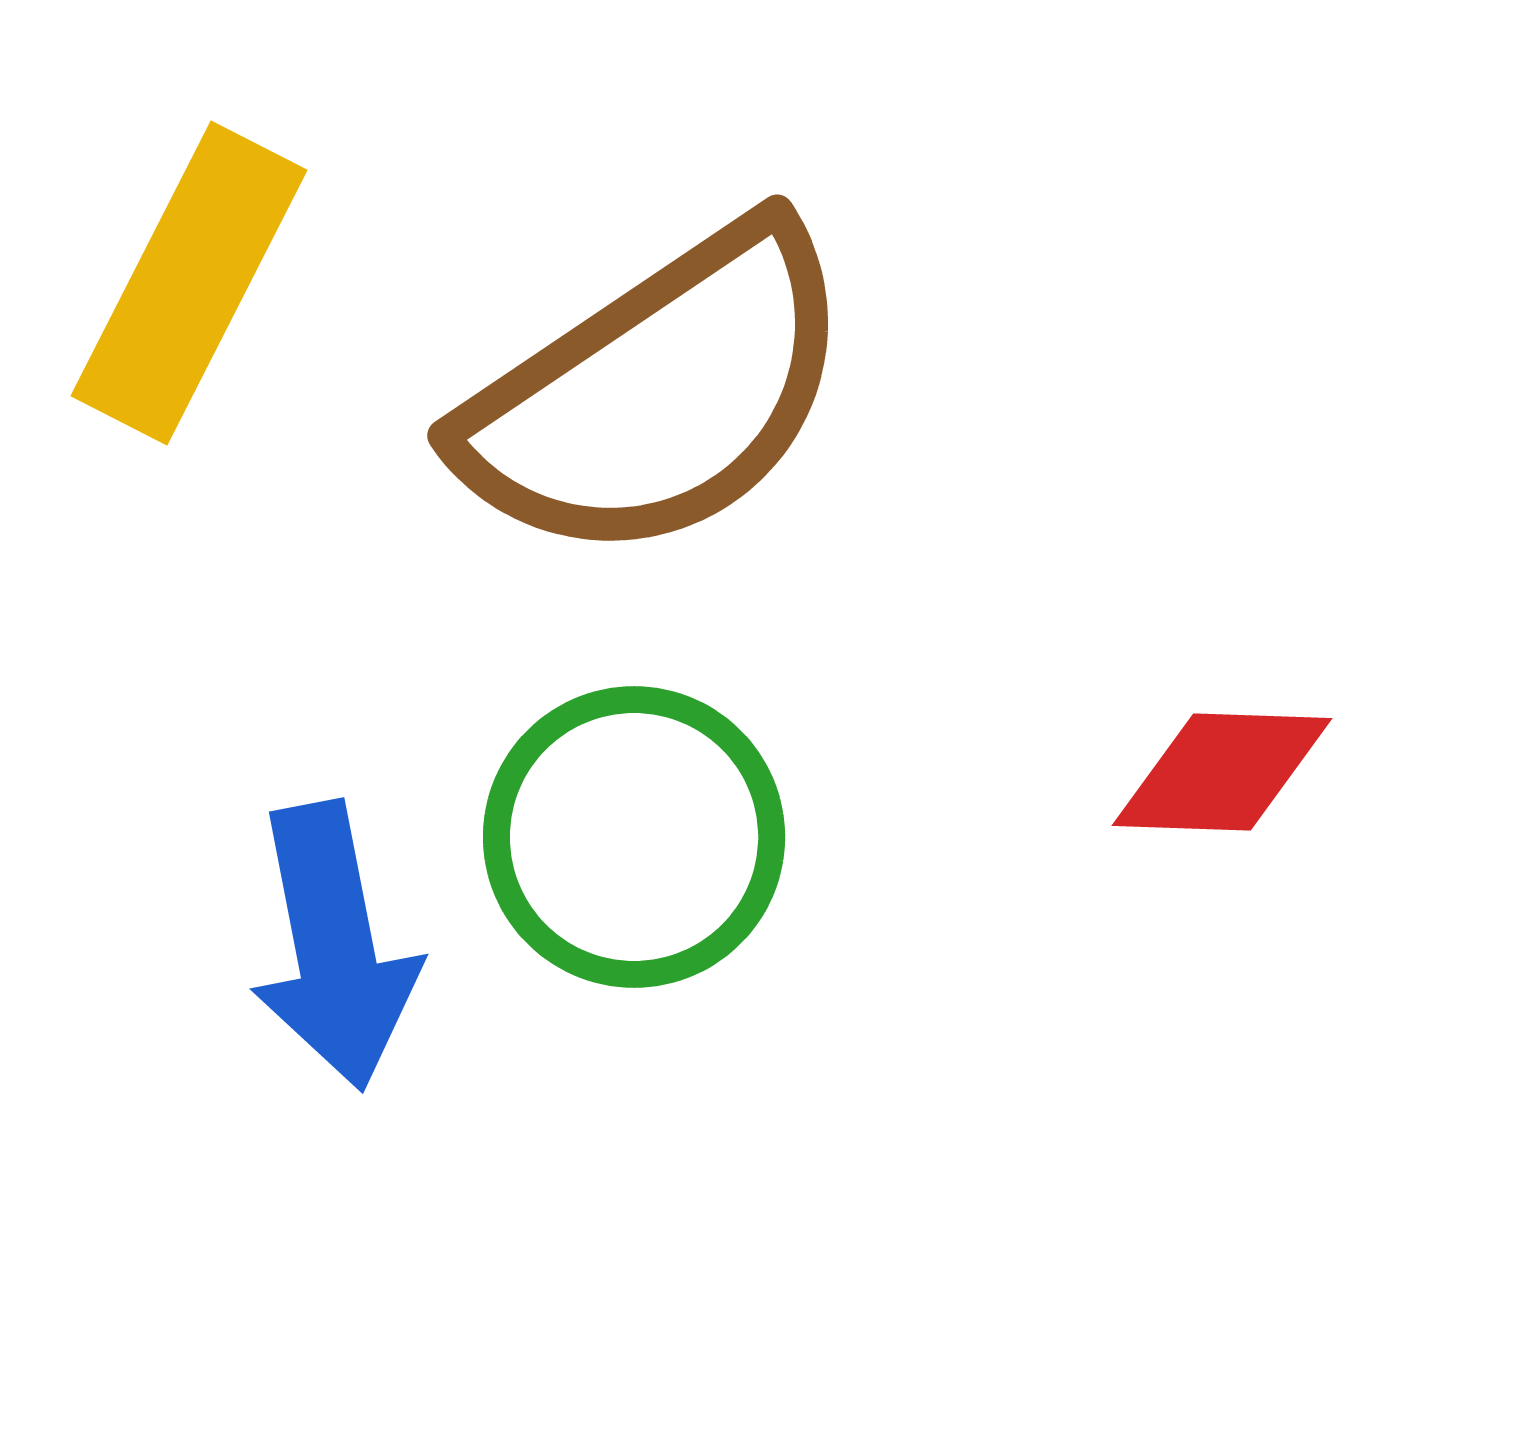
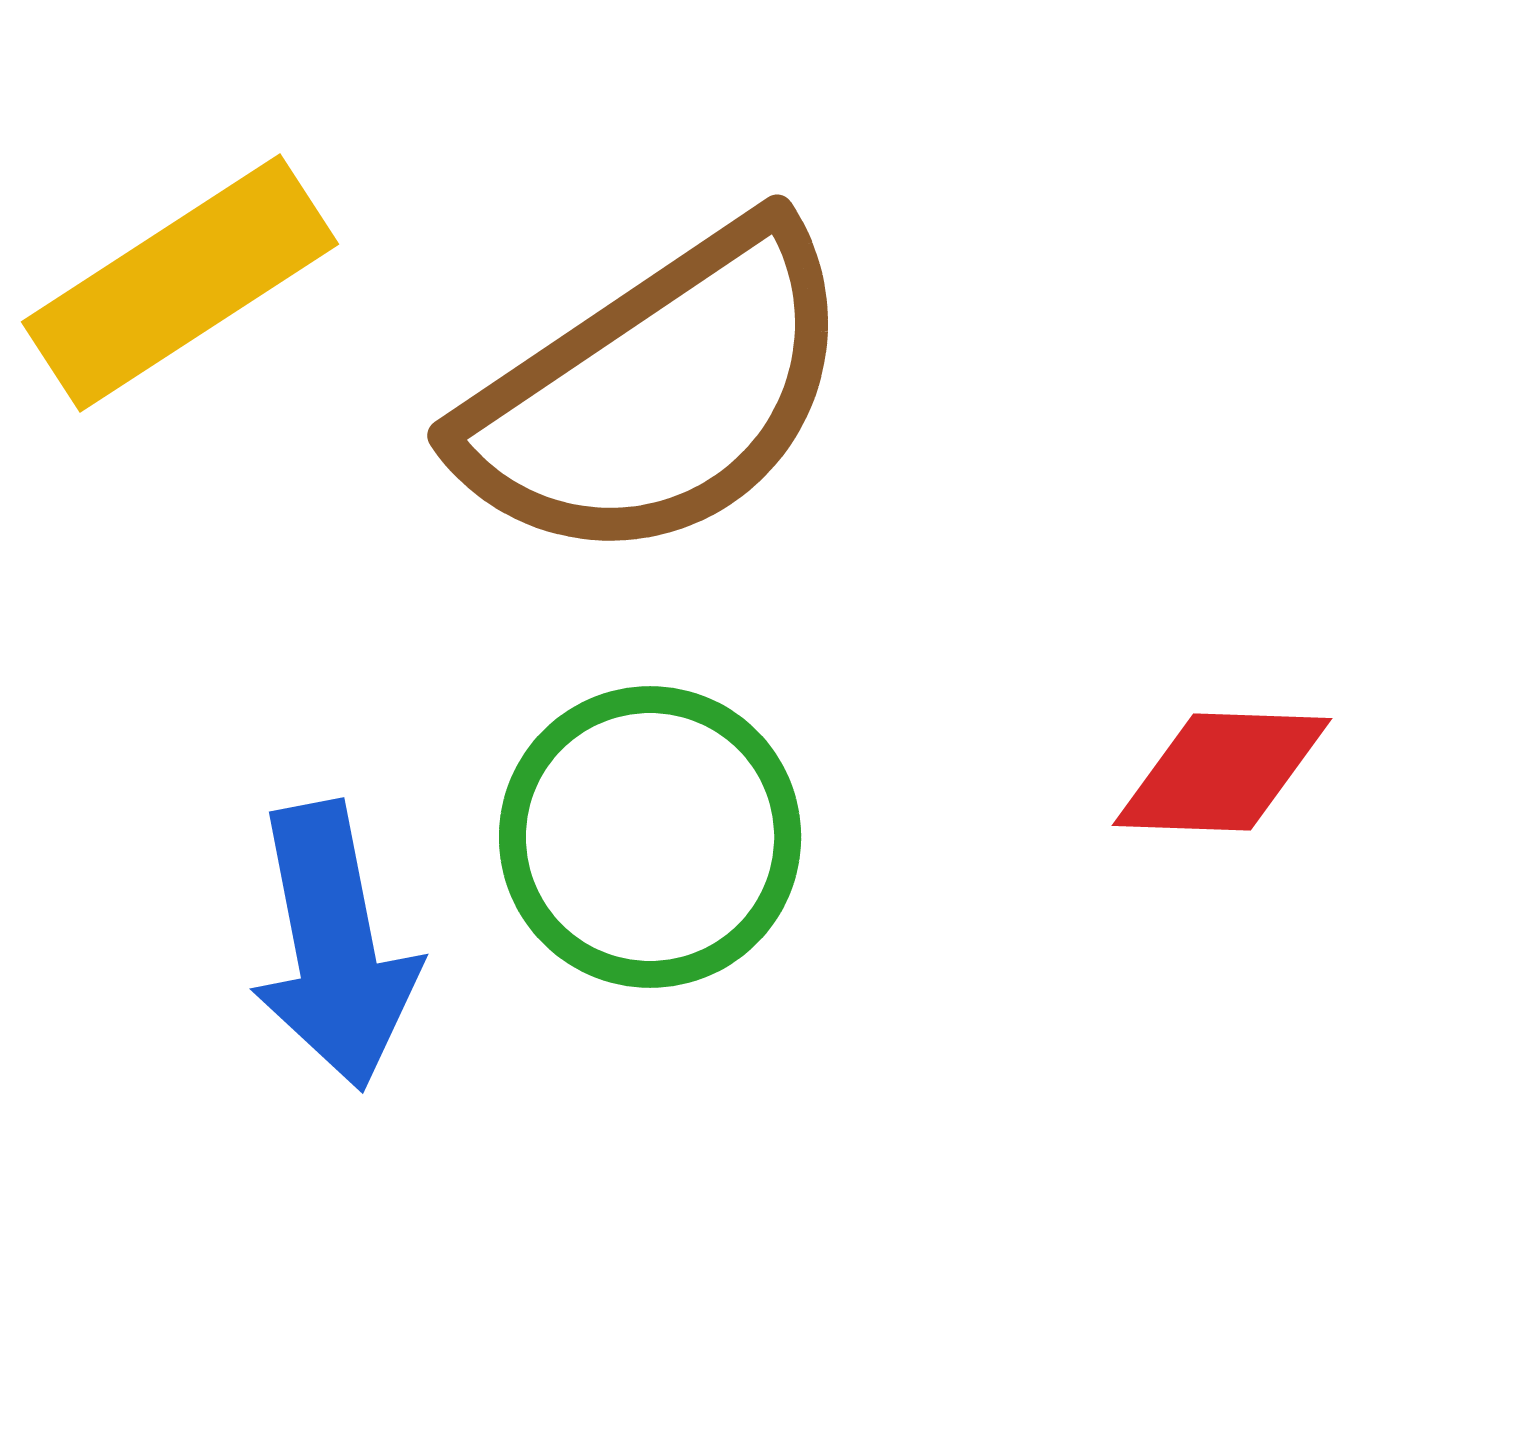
yellow rectangle: moved 9 px left; rotated 30 degrees clockwise
green circle: moved 16 px right
